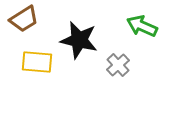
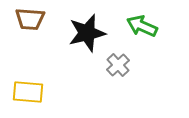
brown trapezoid: moved 6 px right; rotated 36 degrees clockwise
black star: moved 8 px right, 7 px up; rotated 27 degrees counterclockwise
yellow rectangle: moved 9 px left, 30 px down
